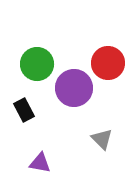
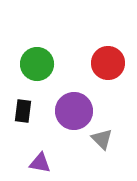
purple circle: moved 23 px down
black rectangle: moved 1 px left, 1 px down; rotated 35 degrees clockwise
